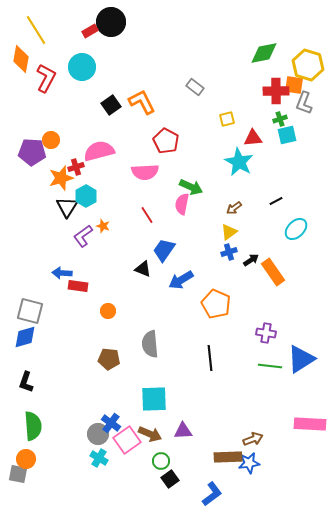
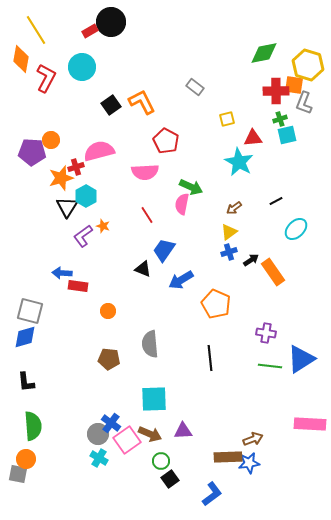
black L-shape at (26, 382): rotated 25 degrees counterclockwise
